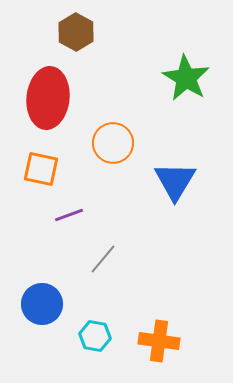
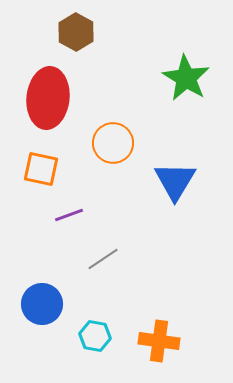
gray line: rotated 16 degrees clockwise
